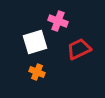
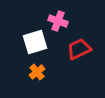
orange cross: rotated 28 degrees clockwise
